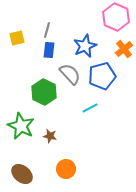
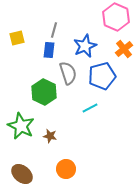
gray line: moved 7 px right
gray semicircle: moved 2 px left, 1 px up; rotated 25 degrees clockwise
